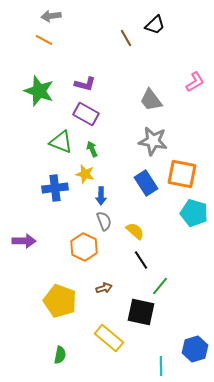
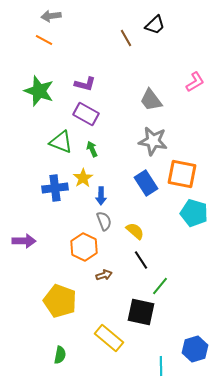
yellow star: moved 2 px left, 4 px down; rotated 24 degrees clockwise
brown arrow: moved 13 px up
